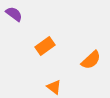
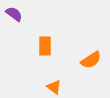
orange rectangle: rotated 54 degrees counterclockwise
orange semicircle: rotated 10 degrees clockwise
